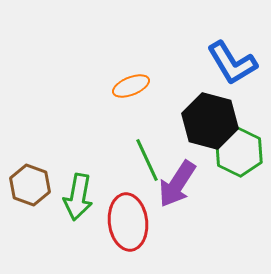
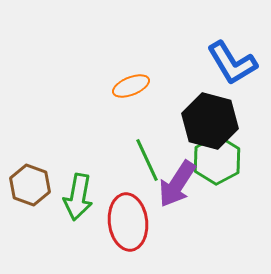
green hexagon: moved 22 px left, 8 px down; rotated 6 degrees clockwise
